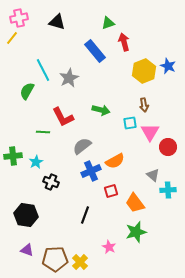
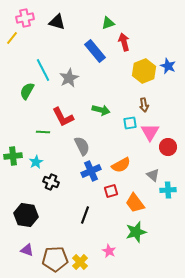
pink cross: moved 6 px right
gray semicircle: rotated 102 degrees clockwise
orange semicircle: moved 6 px right, 4 px down
pink star: moved 4 px down
